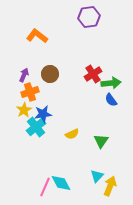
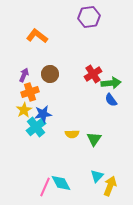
yellow semicircle: rotated 24 degrees clockwise
green triangle: moved 7 px left, 2 px up
